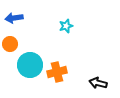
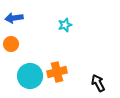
cyan star: moved 1 px left, 1 px up
orange circle: moved 1 px right
cyan circle: moved 11 px down
black arrow: rotated 48 degrees clockwise
